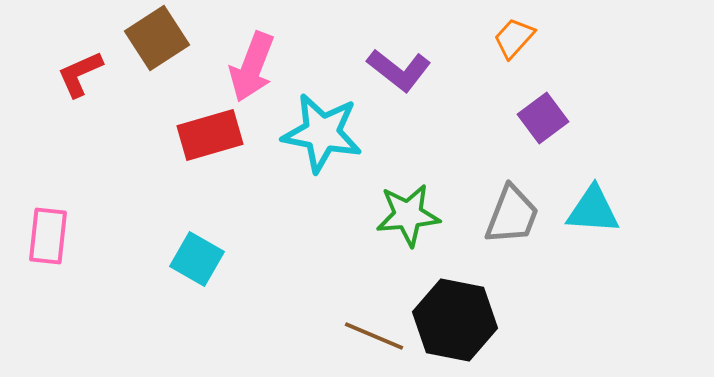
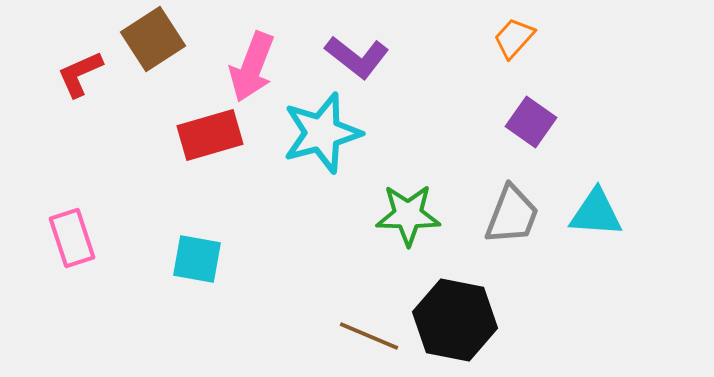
brown square: moved 4 px left, 1 px down
purple L-shape: moved 42 px left, 13 px up
purple square: moved 12 px left, 4 px down; rotated 18 degrees counterclockwise
cyan star: rotated 26 degrees counterclockwise
cyan triangle: moved 3 px right, 3 px down
green star: rotated 6 degrees clockwise
pink rectangle: moved 24 px right, 2 px down; rotated 24 degrees counterclockwise
cyan square: rotated 20 degrees counterclockwise
brown line: moved 5 px left
